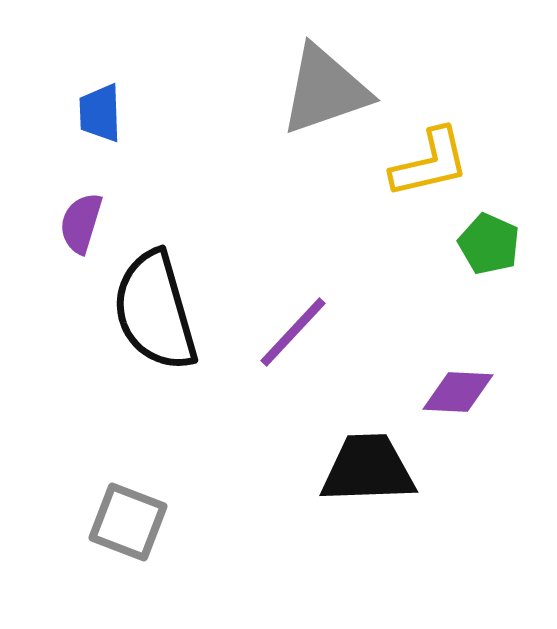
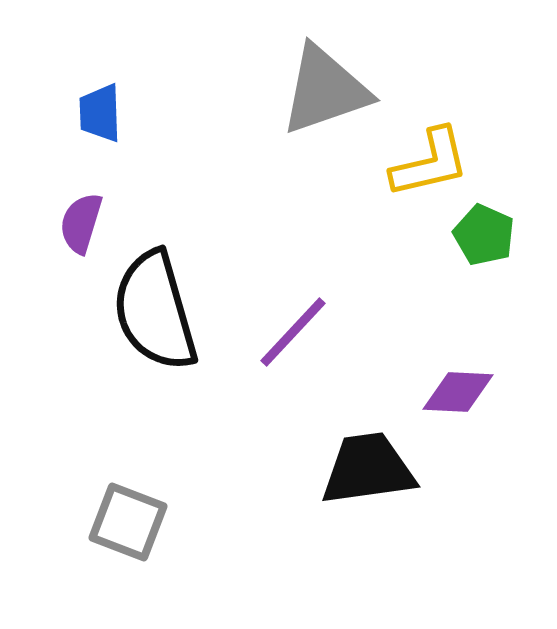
green pentagon: moved 5 px left, 9 px up
black trapezoid: rotated 6 degrees counterclockwise
